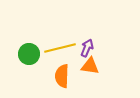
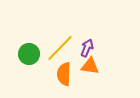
yellow line: rotated 32 degrees counterclockwise
orange semicircle: moved 2 px right, 2 px up
